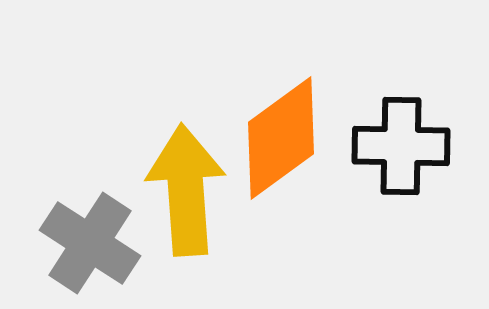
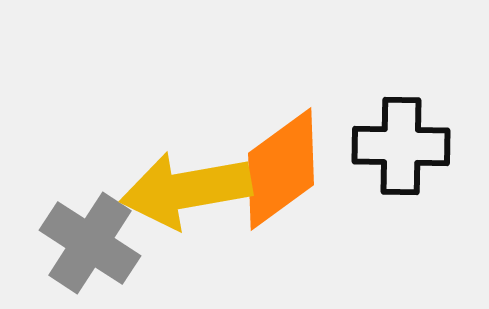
orange diamond: moved 31 px down
yellow arrow: rotated 96 degrees counterclockwise
